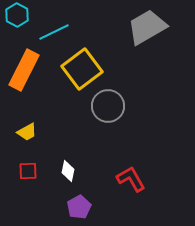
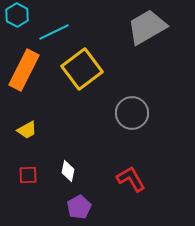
gray circle: moved 24 px right, 7 px down
yellow trapezoid: moved 2 px up
red square: moved 4 px down
